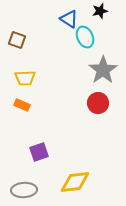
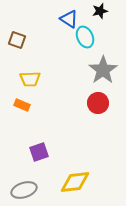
yellow trapezoid: moved 5 px right, 1 px down
gray ellipse: rotated 15 degrees counterclockwise
